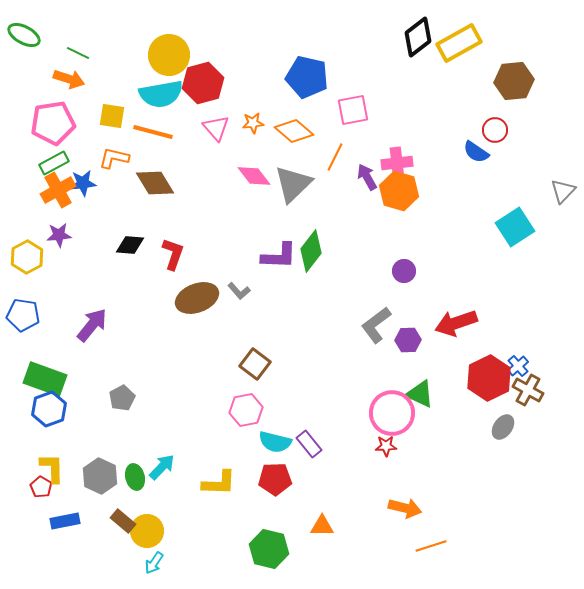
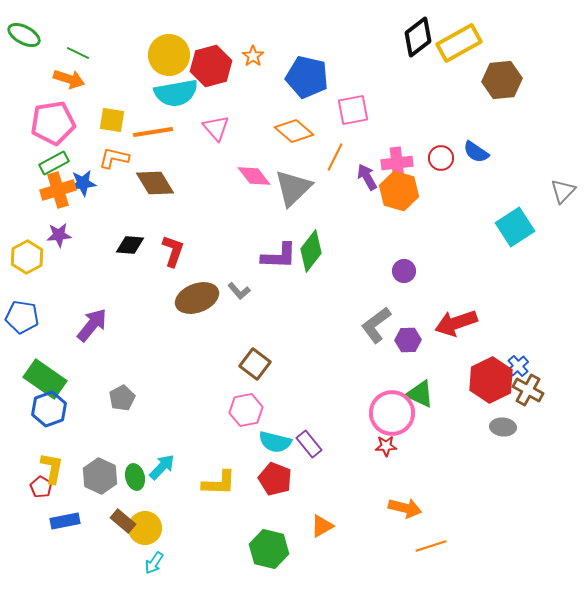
brown hexagon at (514, 81): moved 12 px left, 1 px up
red hexagon at (203, 83): moved 8 px right, 17 px up
cyan semicircle at (161, 94): moved 15 px right, 1 px up
yellow square at (112, 116): moved 4 px down
orange star at (253, 123): moved 67 px up; rotated 30 degrees counterclockwise
red circle at (495, 130): moved 54 px left, 28 px down
orange line at (153, 132): rotated 24 degrees counterclockwise
gray triangle at (293, 184): moved 4 px down
orange cross at (58, 190): rotated 12 degrees clockwise
red L-shape at (173, 254): moved 3 px up
blue pentagon at (23, 315): moved 1 px left, 2 px down
red hexagon at (489, 378): moved 2 px right, 2 px down
green rectangle at (45, 379): rotated 15 degrees clockwise
gray ellipse at (503, 427): rotated 60 degrees clockwise
yellow L-shape at (52, 468): rotated 12 degrees clockwise
red pentagon at (275, 479): rotated 24 degrees clockwise
orange triangle at (322, 526): rotated 30 degrees counterclockwise
yellow circle at (147, 531): moved 2 px left, 3 px up
